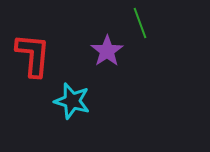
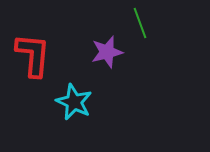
purple star: moved 1 px down; rotated 20 degrees clockwise
cyan star: moved 2 px right, 1 px down; rotated 9 degrees clockwise
